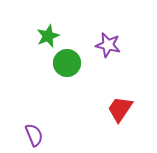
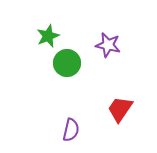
purple semicircle: moved 37 px right, 5 px up; rotated 35 degrees clockwise
